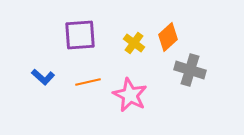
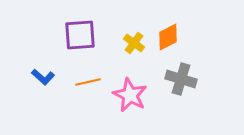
orange diamond: rotated 16 degrees clockwise
gray cross: moved 9 px left, 9 px down
